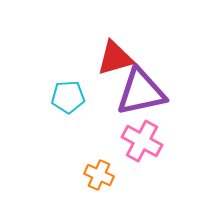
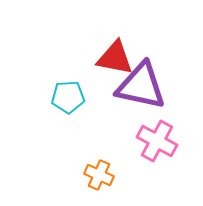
red triangle: rotated 27 degrees clockwise
purple triangle: moved 6 px up; rotated 24 degrees clockwise
pink cross: moved 15 px right
